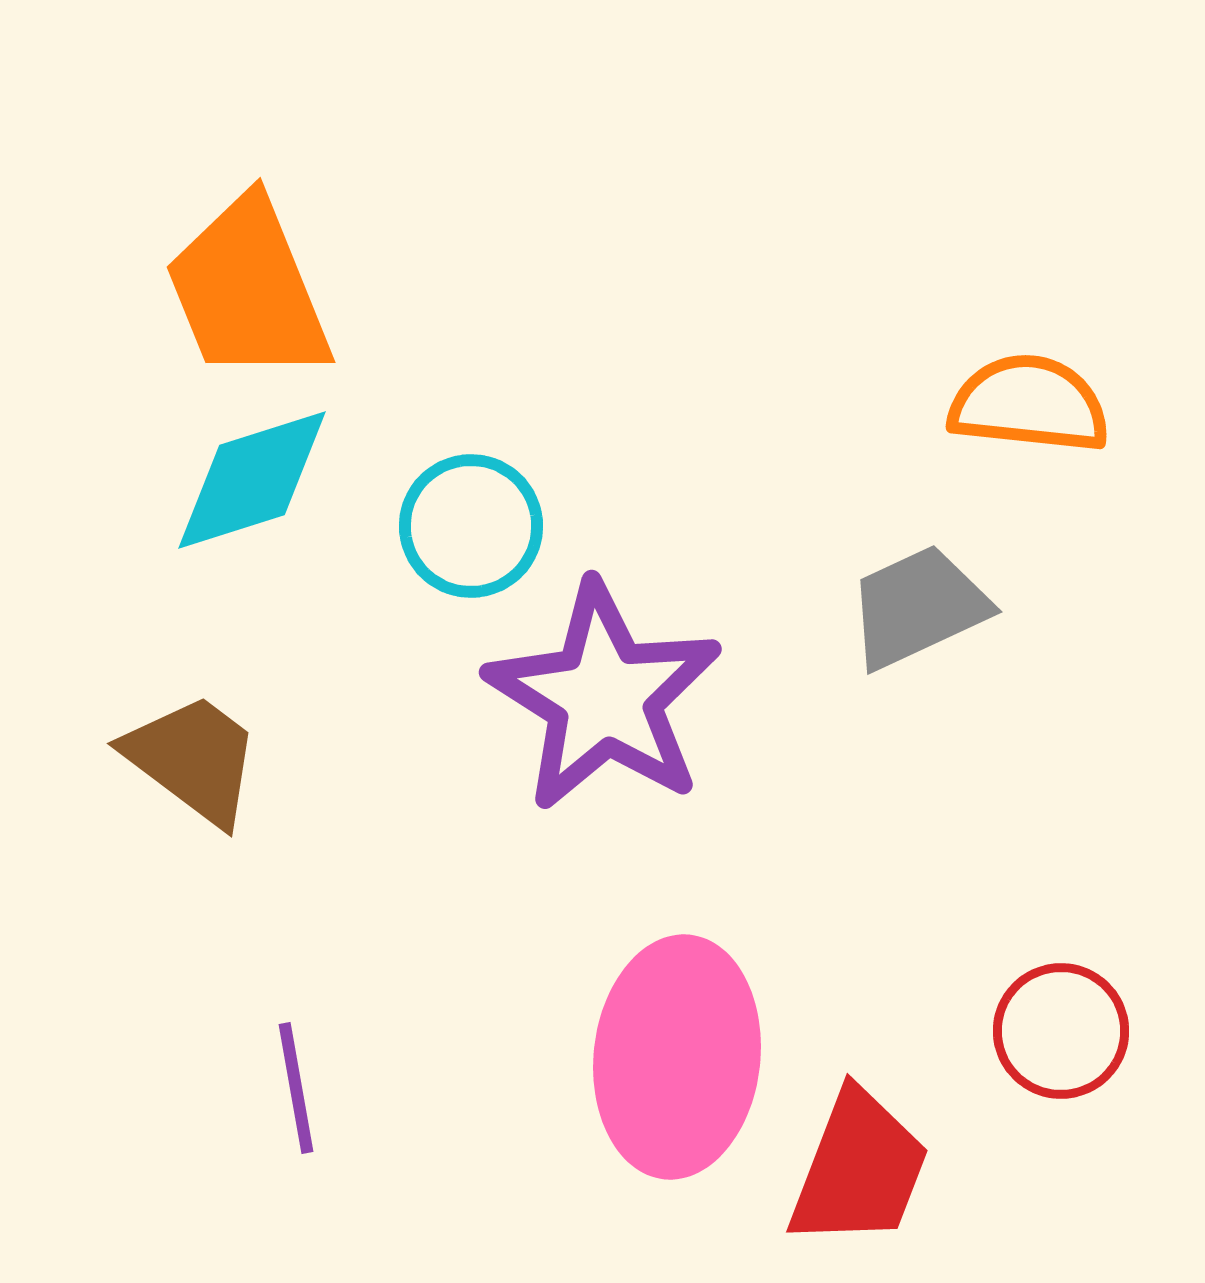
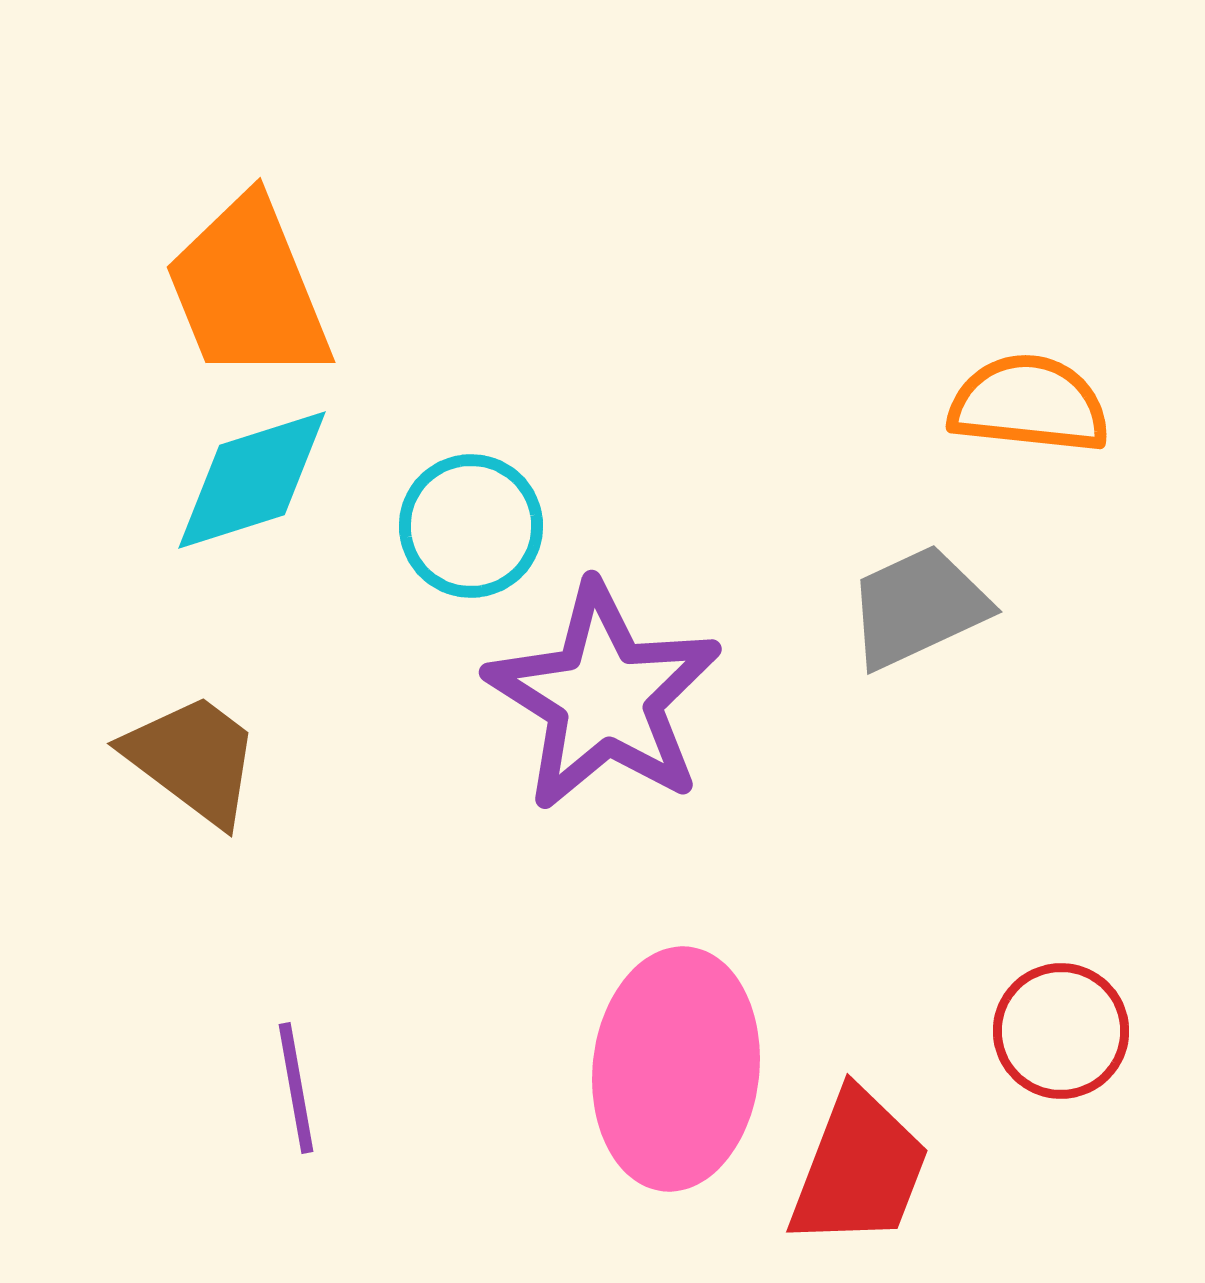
pink ellipse: moved 1 px left, 12 px down
